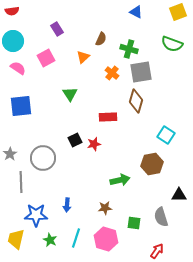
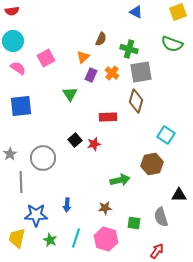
purple rectangle: moved 34 px right, 46 px down; rotated 56 degrees clockwise
black square: rotated 16 degrees counterclockwise
yellow trapezoid: moved 1 px right, 1 px up
